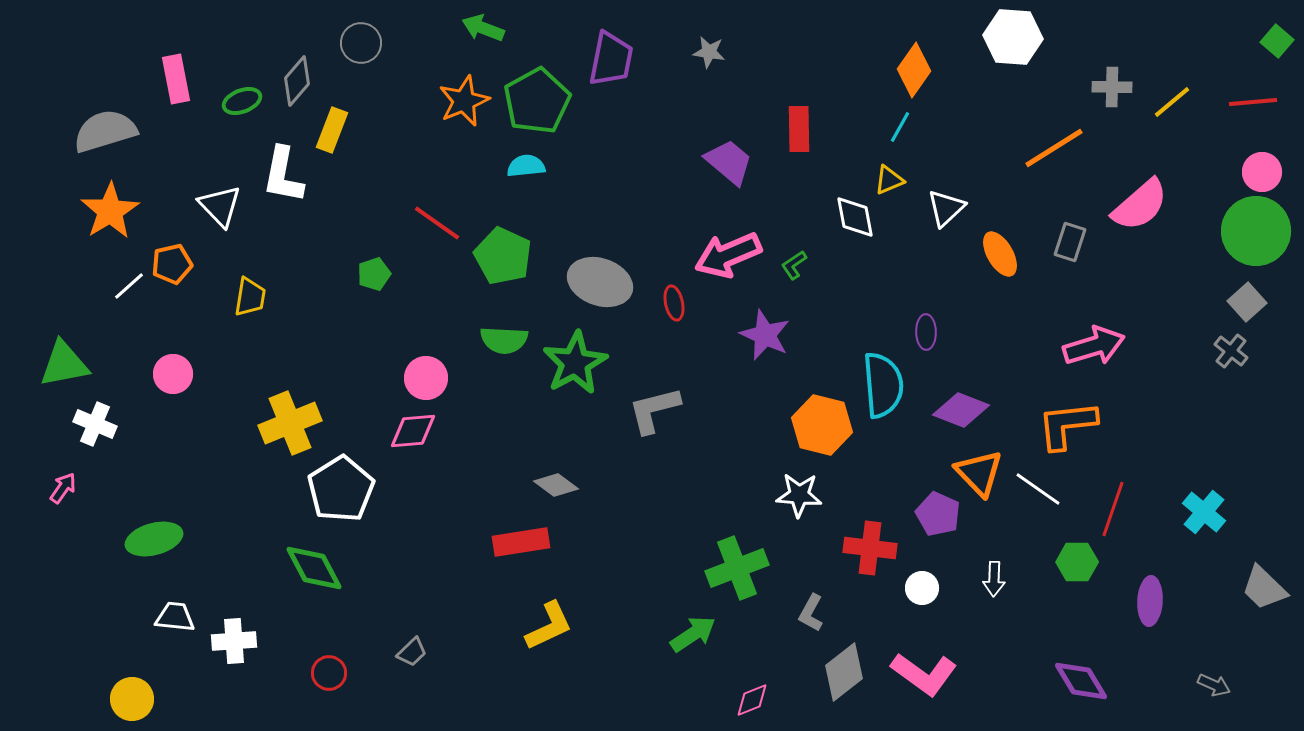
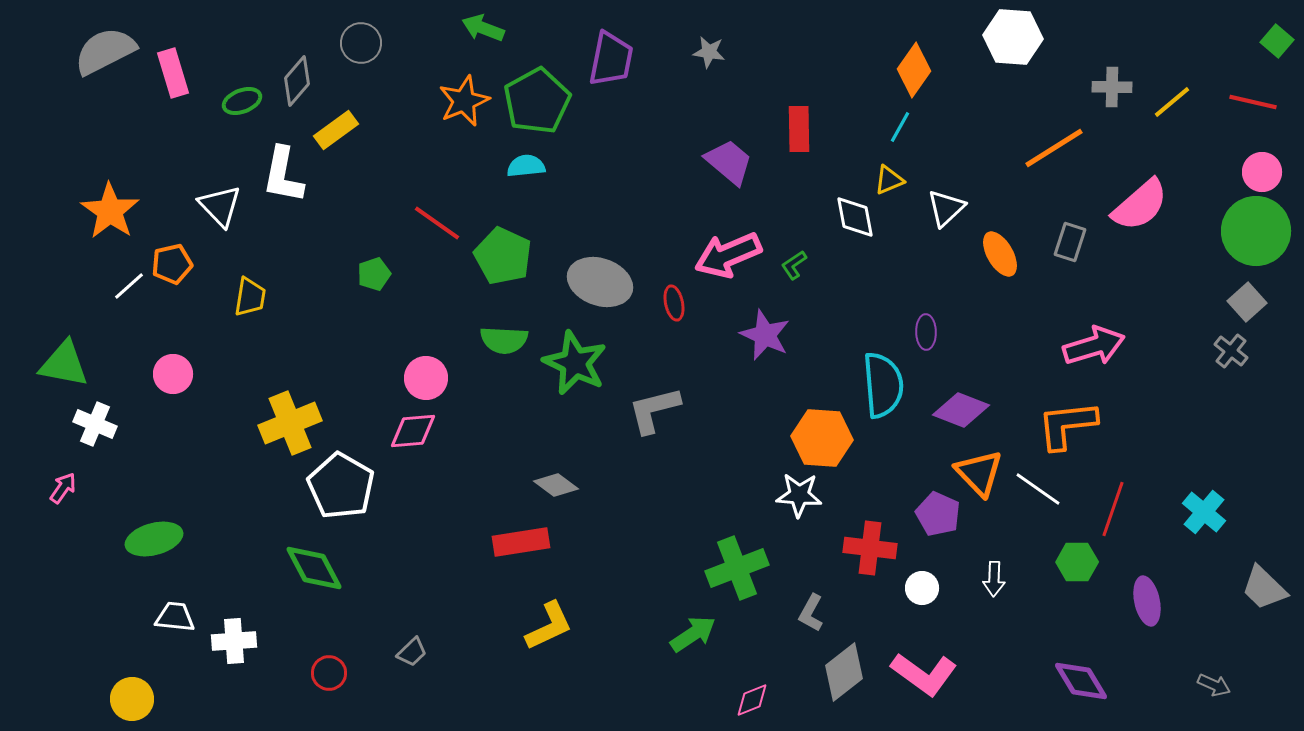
pink rectangle at (176, 79): moved 3 px left, 6 px up; rotated 6 degrees counterclockwise
red line at (1253, 102): rotated 18 degrees clockwise
yellow rectangle at (332, 130): moved 4 px right; rotated 33 degrees clockwise
gray semicircle at (105, 131): moved 80 px up; rotated 10 degrees counterclockwise
orange star at (110, 211): rotated 6 degrees counterclockwise
green star at (575, 363): rotated 18 degrees counterclockwise
green triangle at (64, 364): rotated 22 degrees clockwise
orange hexagon at (822, 425): moved 13 px down; rotated 10 degrees counterclockwise
white pentagon at (341, 489): moved 3 px up; rotated 10 degrees counterclockwise
purple ellipse at (1150, 601): moved 3 px left; rotated 15 degrees counterclockwise
